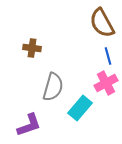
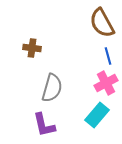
gray semicircle: moved 1 px left, 1 px down
cyan rectangle: moved 17 px right, 7 px down
purple L-shape: moved 15 px right; rotated 96 degrees clockwise
